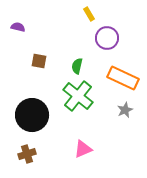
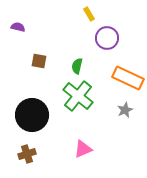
orange rectangle: moved 5 px right
